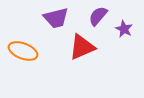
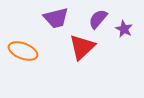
purple semicircle: moved 3 px down
red triangle: rotated 20 degrees counterclockwise
